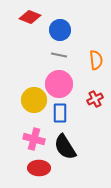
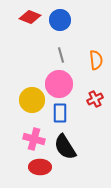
blue circle: moved 10 px up
gray line: moved 2 px right; rotated 63 degrees clockwise
yellow circle: moved 2 px left
red ellipse: moved 1 px right, 1 px up
